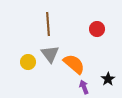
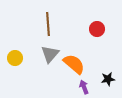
gray triangle: rotated 18 degrees clockwise
yellow circle: moved 13 px left, 4 px up
black star: rotated 24 degrees clockwise
